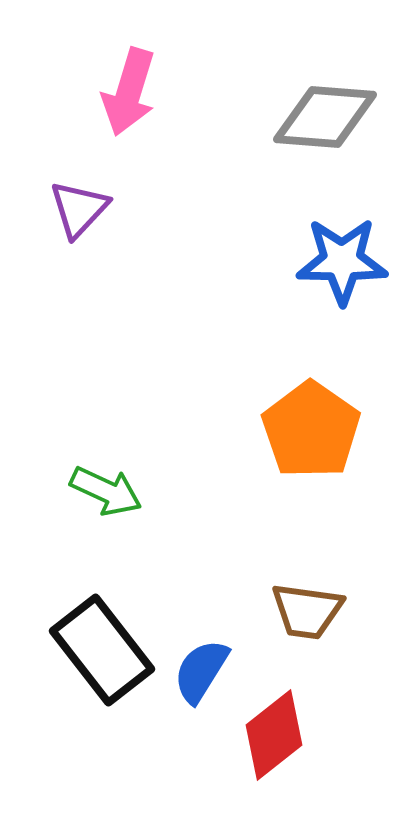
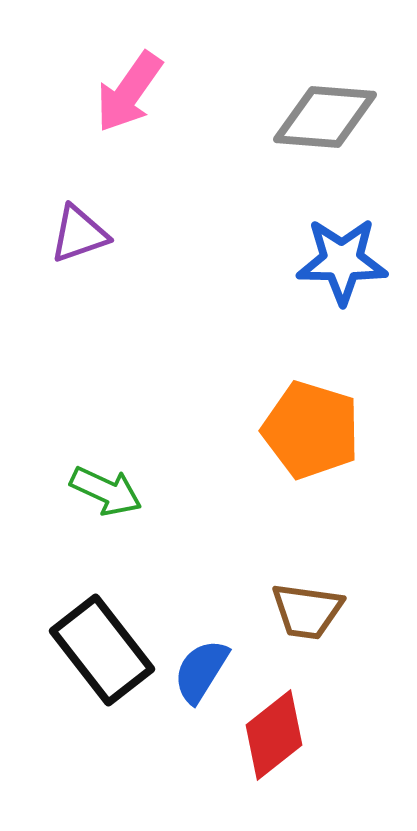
pink arrow: rotated 18 degrees clockwise
purple triangle: moved 25 px down; rotated 28 degrees clockwise
orange pentagon: rotated 18 degrees counterclockwise
